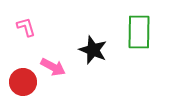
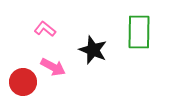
pink L-shape: moved 19 px right, 2 px down; rotated 35 degrees counterclockwise
